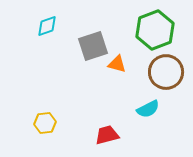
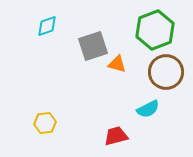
red trapezoid: moved 9 px right, 1 px down
